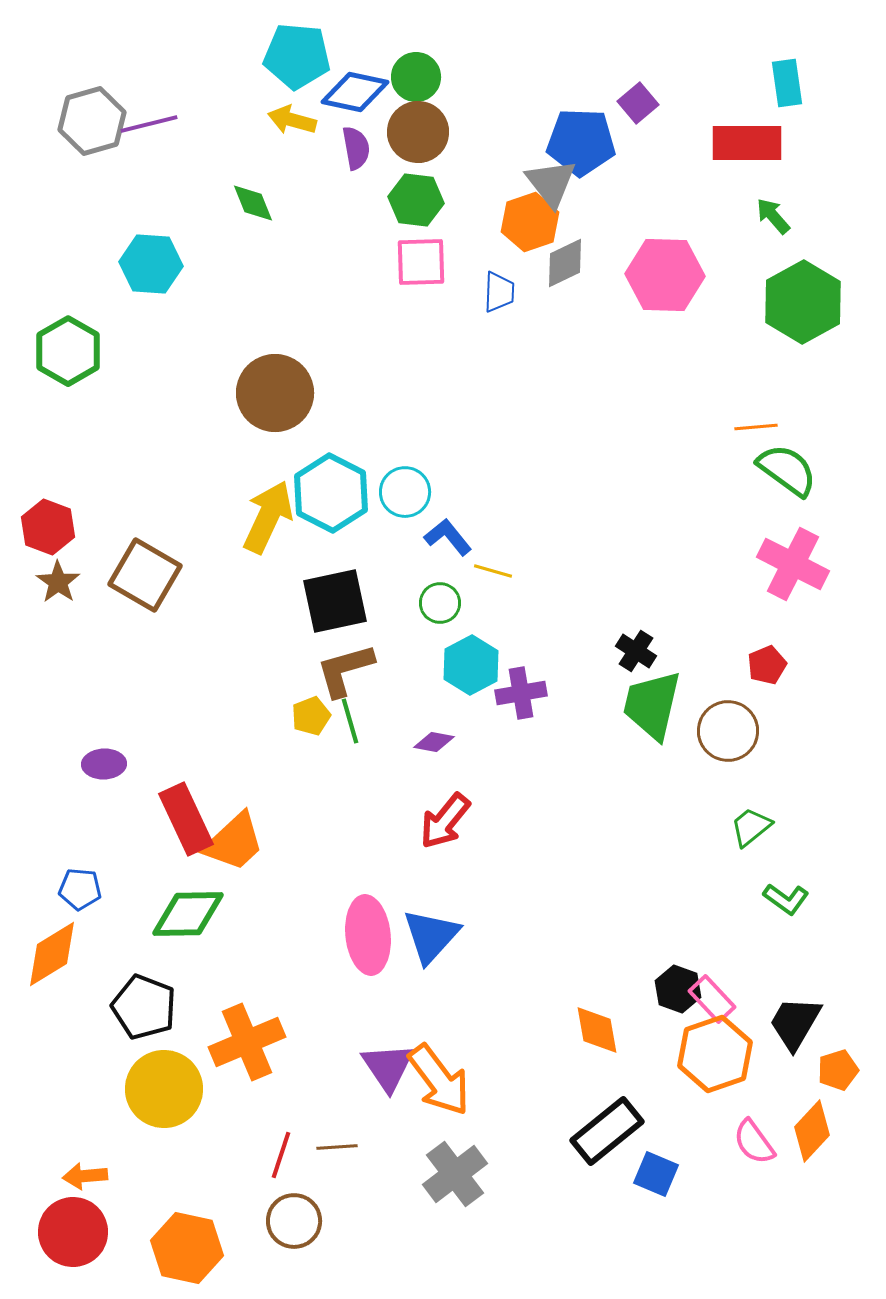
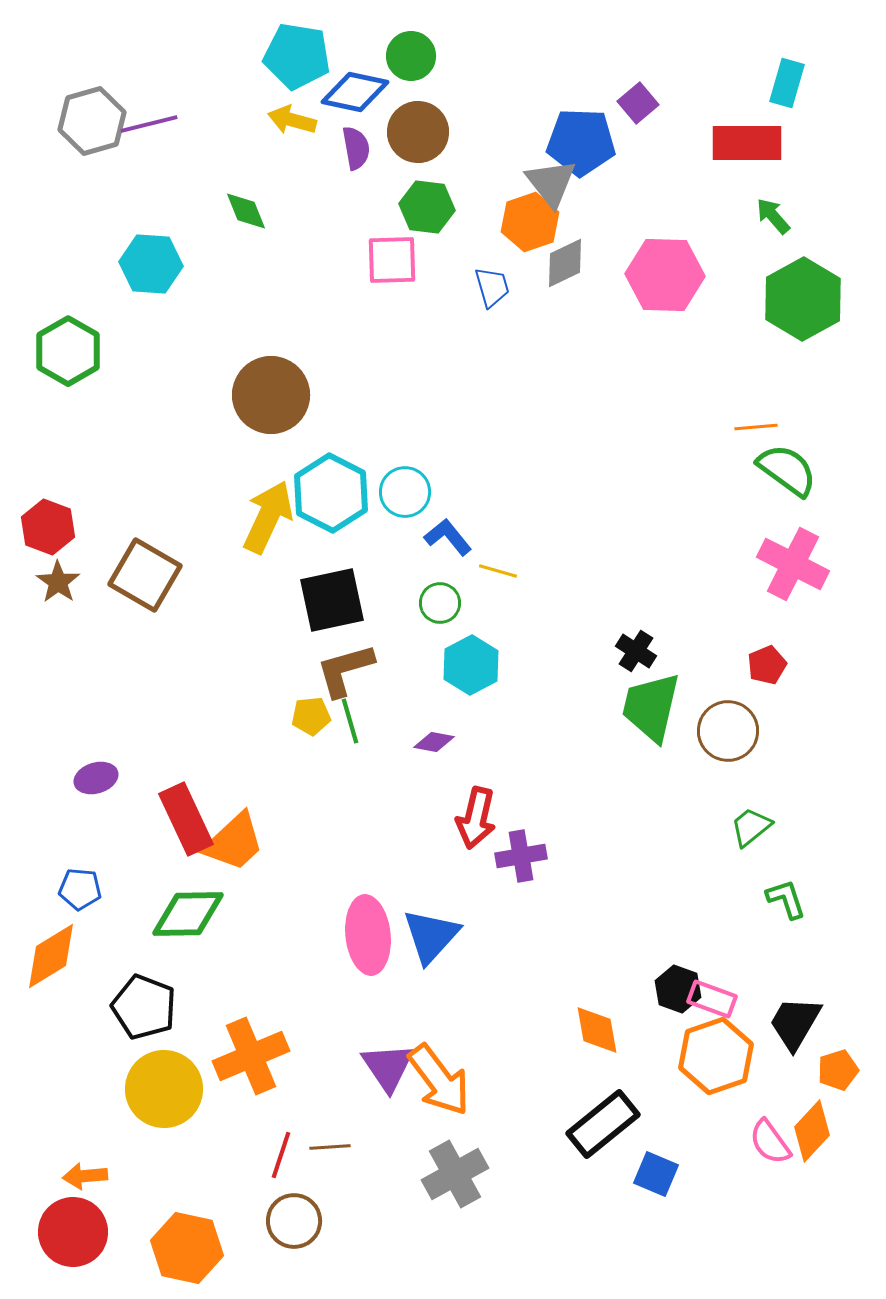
cyan pentagon at (297, 56): rotated 4 degrees clockwise
green circle at (416, 77): moved 5 px left, 21 px up
cyan rectangle at (787, 83): rotated 24 degrees clockwise
green hexagon at (416, 200): moved 11 px right, 7 px down
green diamond at (253, 203): moved 7 px left, 8 px down
pink square at (421, 262): moved 29 px left, 2 px up
blue trapezoid at (499, 292): moved 7 px left, 5 px up; rotated 18 degrees counterclockwise
green hexagon at (803, 302): moved 3 px up
brown circle at (275, 393): moved 4 px left, 2 px down
yellow line at (493, 571): moved 5 px right
black square at (335, 601): moved 3 px left, 1 px up
purple cross at (521, 693): moved 163 px down
green trapezoid at (652, 705): moved 1 px left, 2 px down
yellow pentagon at (311, 716): rotated 15 degrees clockwise
purple ellipse at (104, 764): moved 8 px left, 14 px down; rotated 15 degrees counterclockwise
red arrow at (445, 821): moved 31 px right, 3 px up; rotated 26 degrees counterclockwise
green L-shape at (786, 899): rotated 144 degrees counterclockwise
orange diamond at (52, 954): moved 1 px left, 2 px down
pink rectangle at (712, 999): rotated 27 degrees counterclockwise
orange cross at (247, 1042): moved 4 px right, 14 px down
orange hexagon at (715, 1054): moved 1 px right, 2 px down
black rectangle at (607, 1131): moved 4 px left, 7 px up
pink semicircle at (754, 1142): moved 16 px right
brown line at (337, 1147): moved 7 px left
gray cross at (455, 1174): rotated 8 degrees clockwise
